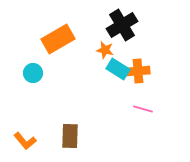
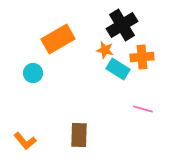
orange cross: moved 4 px right, 14 px up
brown rectangle: moved 9 px right, 1 px up
